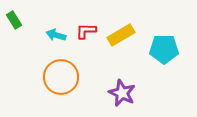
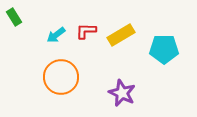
green rectangle: moved 3 px up
cyan arrow: rotated 54 degrees counterclockwise
